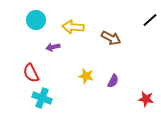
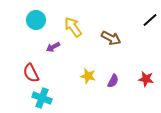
yellow arrow: rotated 50 degrees clockwise
purple arrow: rotated 16 degrees counterclockwise
yellow star: moved 2 px right
red star: moved 20 px up
